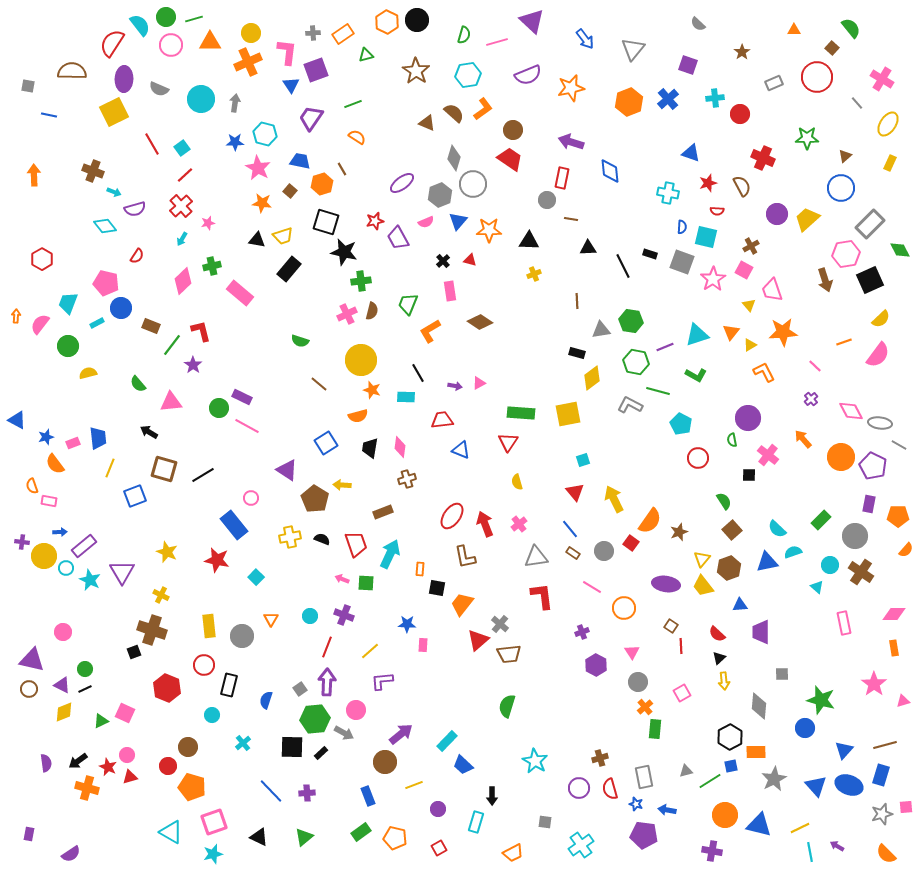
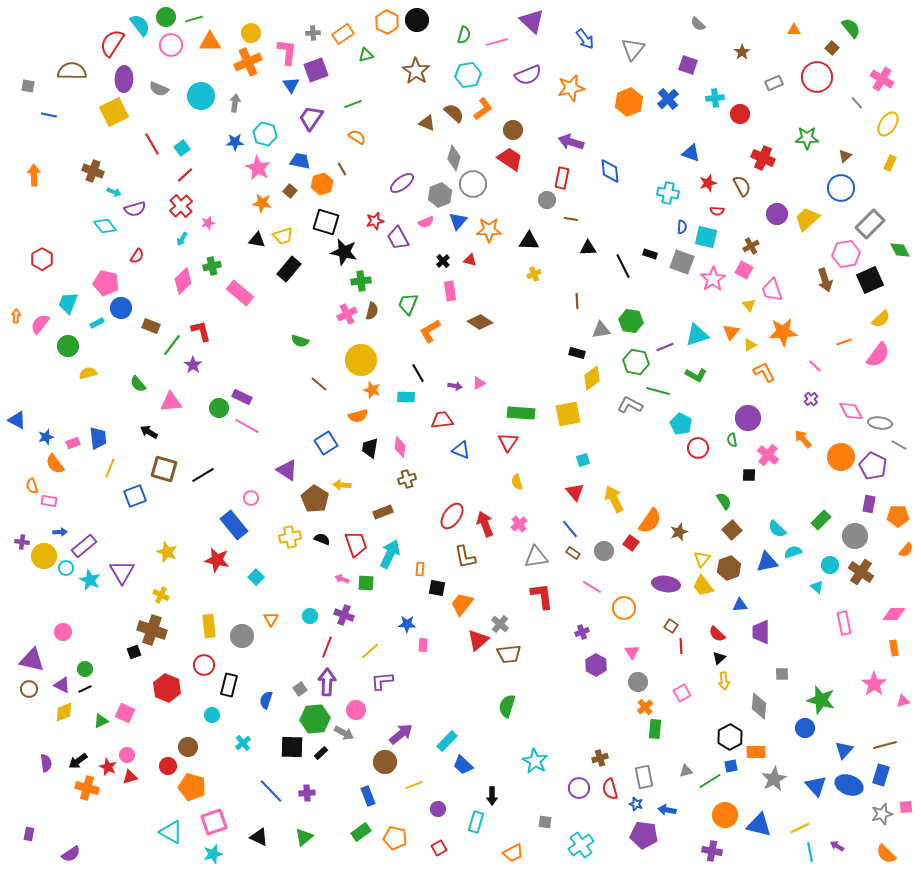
cyan circle at (201, 99): moved 3 px up
red circle at (698, 458): moved 10 px up
